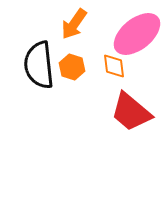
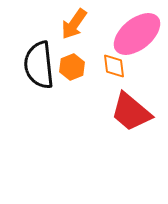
orange hexagon: rotated 20 degrees clockwise
